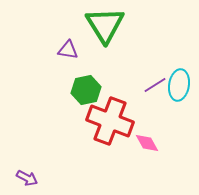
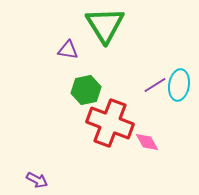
red cross: moved 2 px down
pink diamond: moved 1 px up
purple arrow: moved 10 px right, 2 px down
